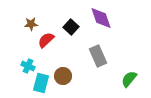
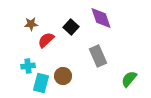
cyan cross: rotated 32 degrees counterclockwise
